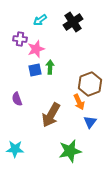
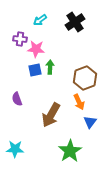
black cross: moved 2 px right
pink star: rotated 24 degrees clockwise
brown hexagon: moved 5 px left, 6 px up
green star: rotated 20 degrees counterclockwise
